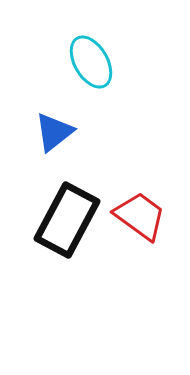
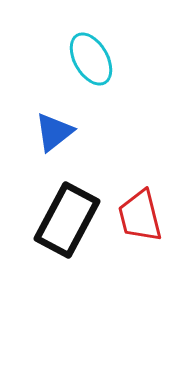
cyan ellipse: moved 3 px up
red trapezoid: rotated 140 degrees counterclockwise
